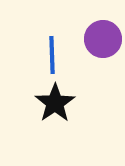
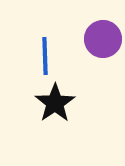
blue line: moved 7 px left, 1 px down
